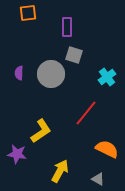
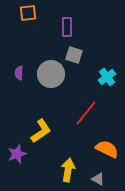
purple star: rotated 30 degrees counterclockwise
yellow arrow: moved 8 px right, 1 px up; rotated 20 degrees counterclockwise
